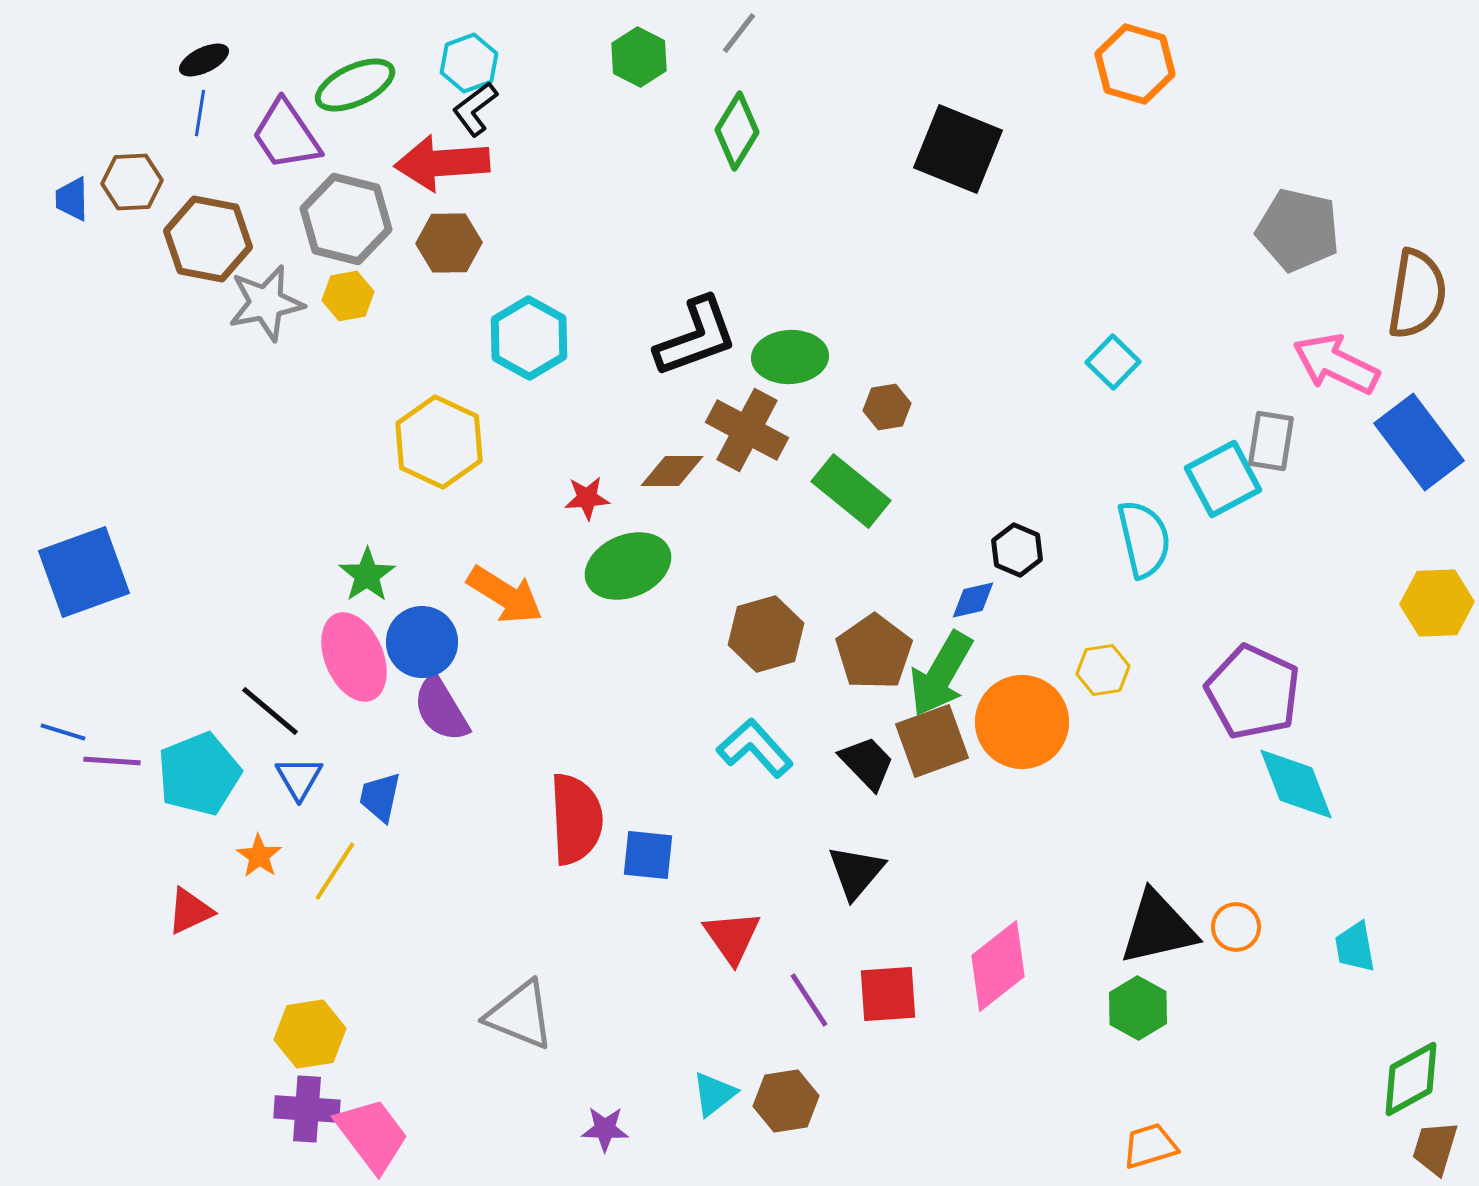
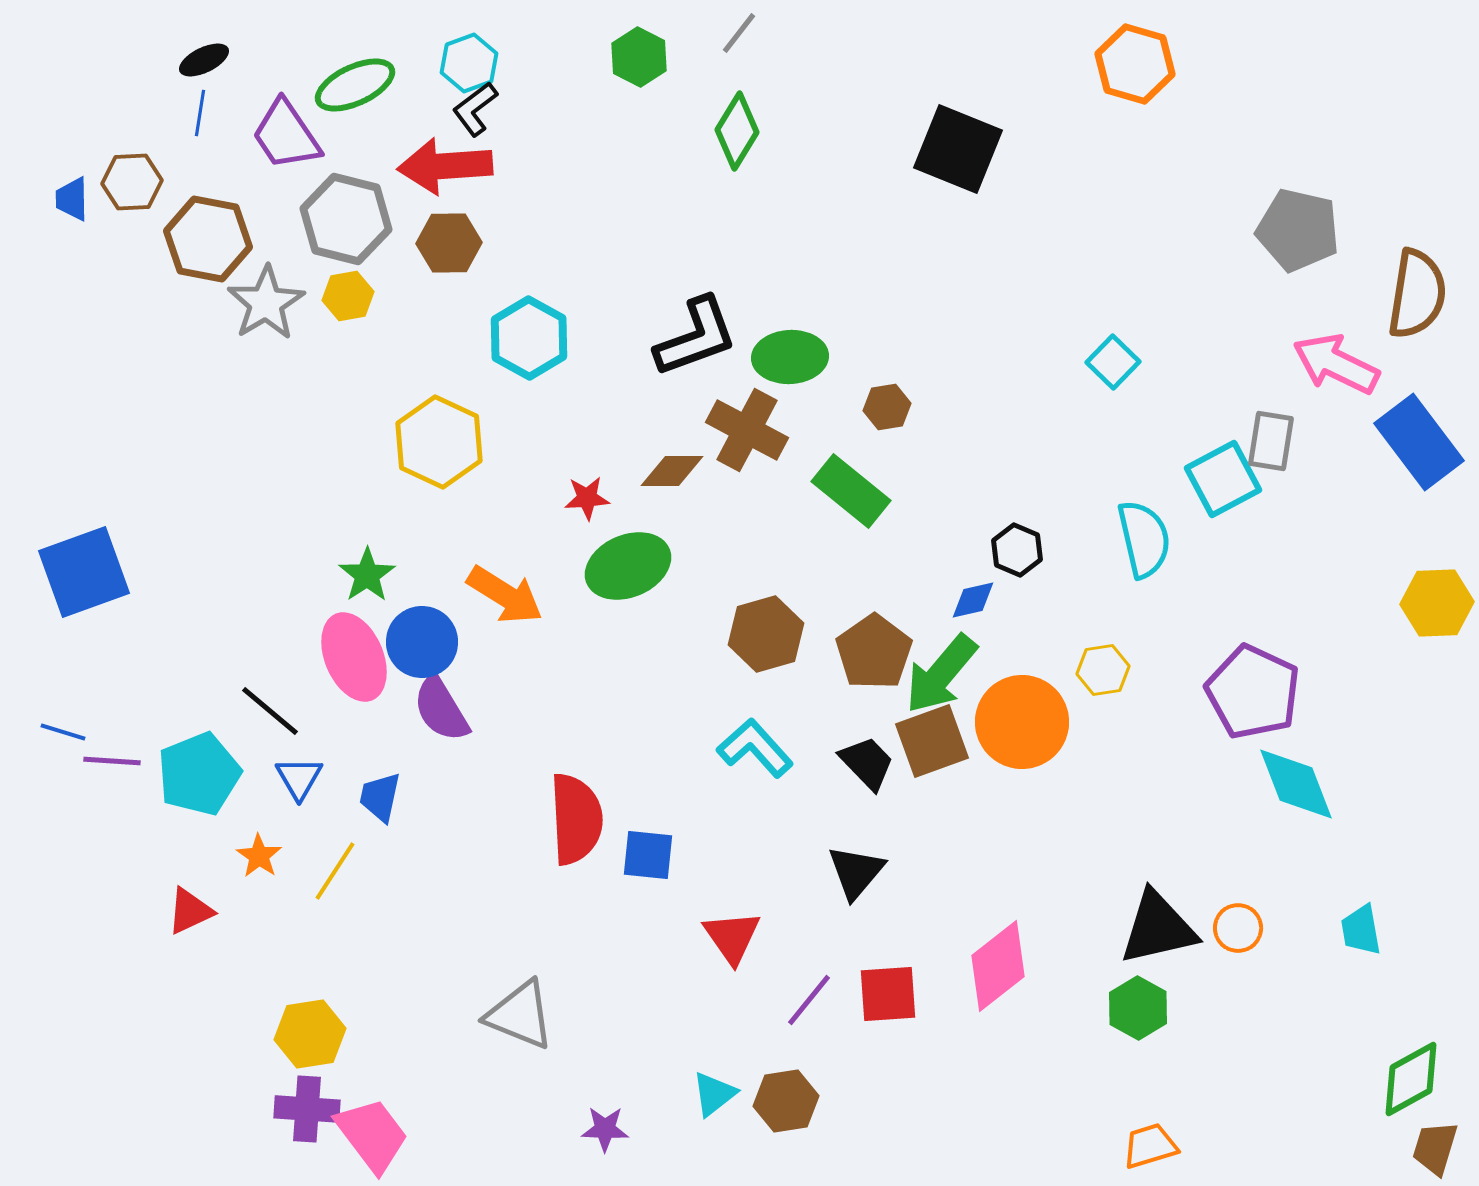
red arrow at (442, 163): moved 3 px right, 3 px down
gray star at (266, 303): rotated 20 degrees counterclockwise
green arrow at (941, 674): rotated 10 degrees clockwise
orange circle at (1236, 927): moved 2 px right, 1 px down
cyan trapezoid at (1355, 947): moved 6 px right, 17 px up
purple line at (809, 1000): rotated 72 degrees clockwise
